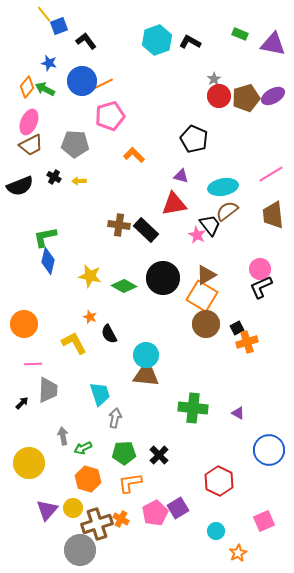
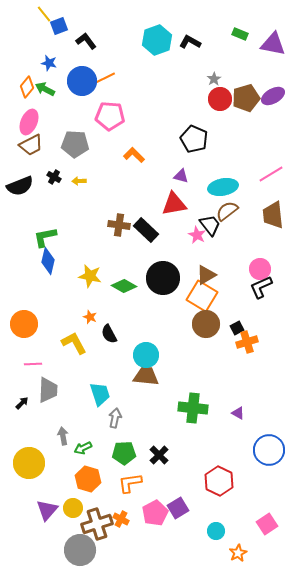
orange line at (101, 85): moved 2 px right, 6 px up
red circle at (219, 96): moved 1 px right, 3 px down
pink pentagon at (110, 116): rotated 20 degrees clockwise
pink square at (264, 521): moved 3 px right, 3 px down; rotated 10 degrees counterclockwise
